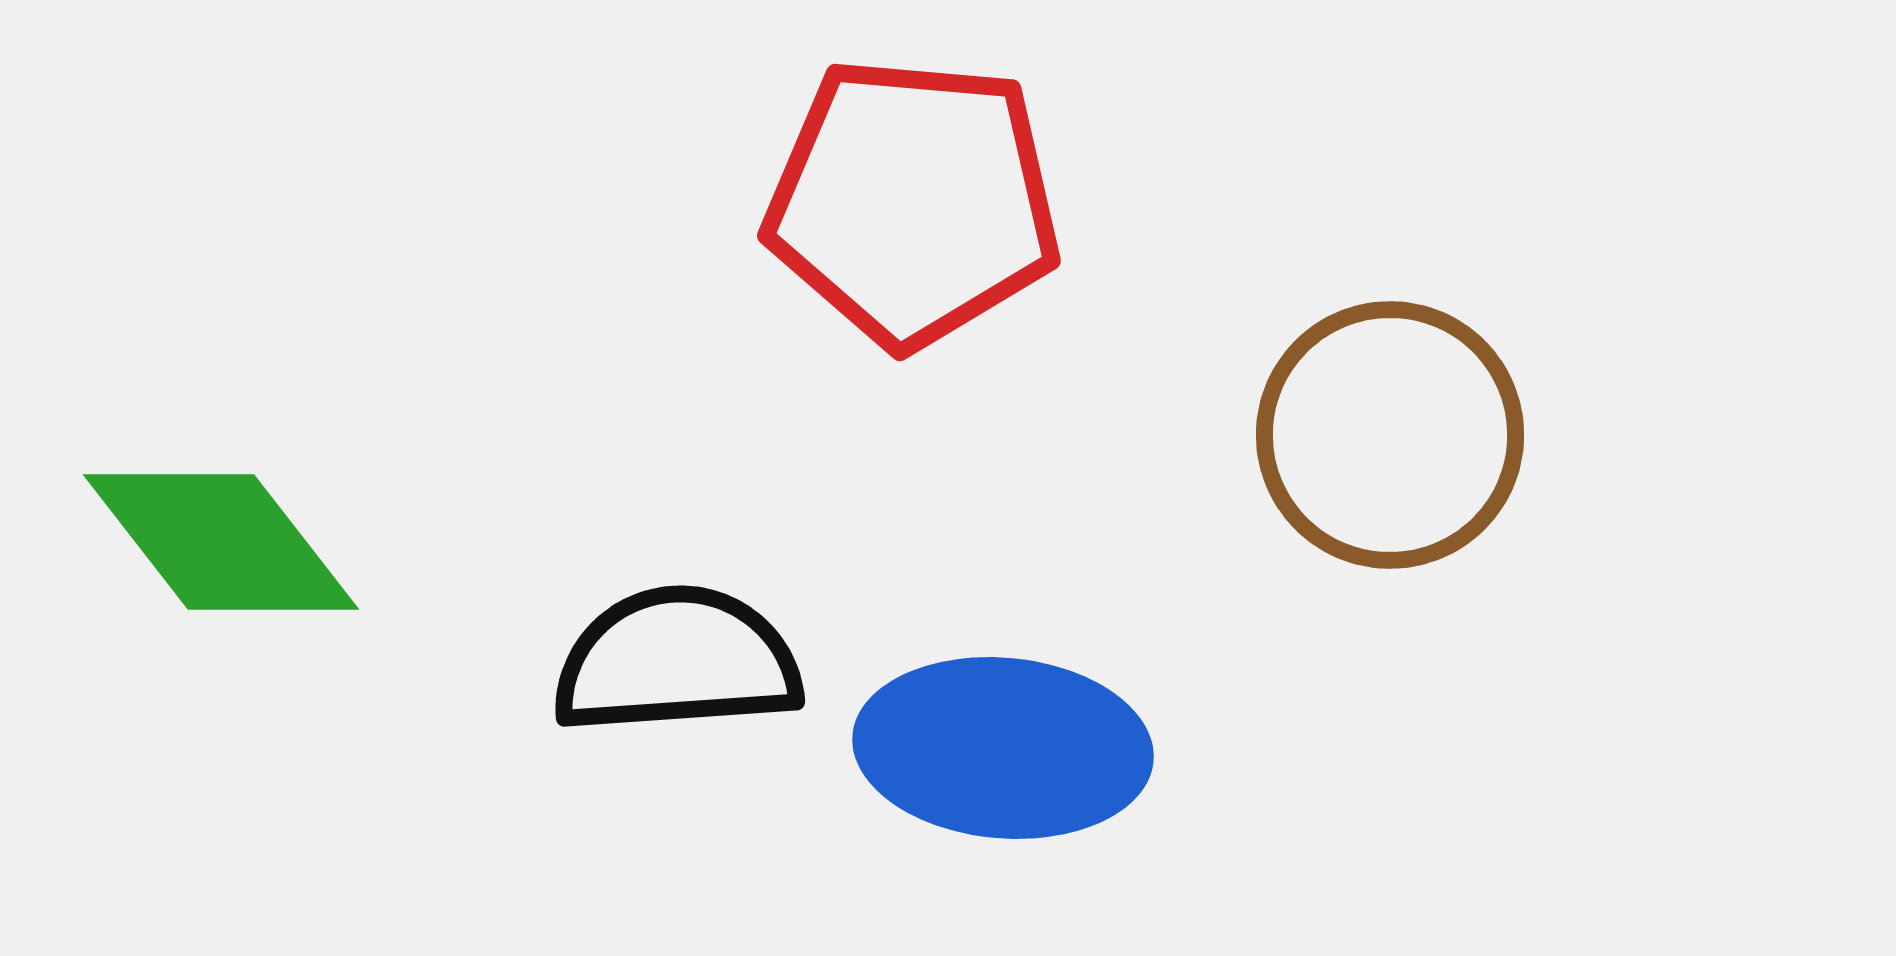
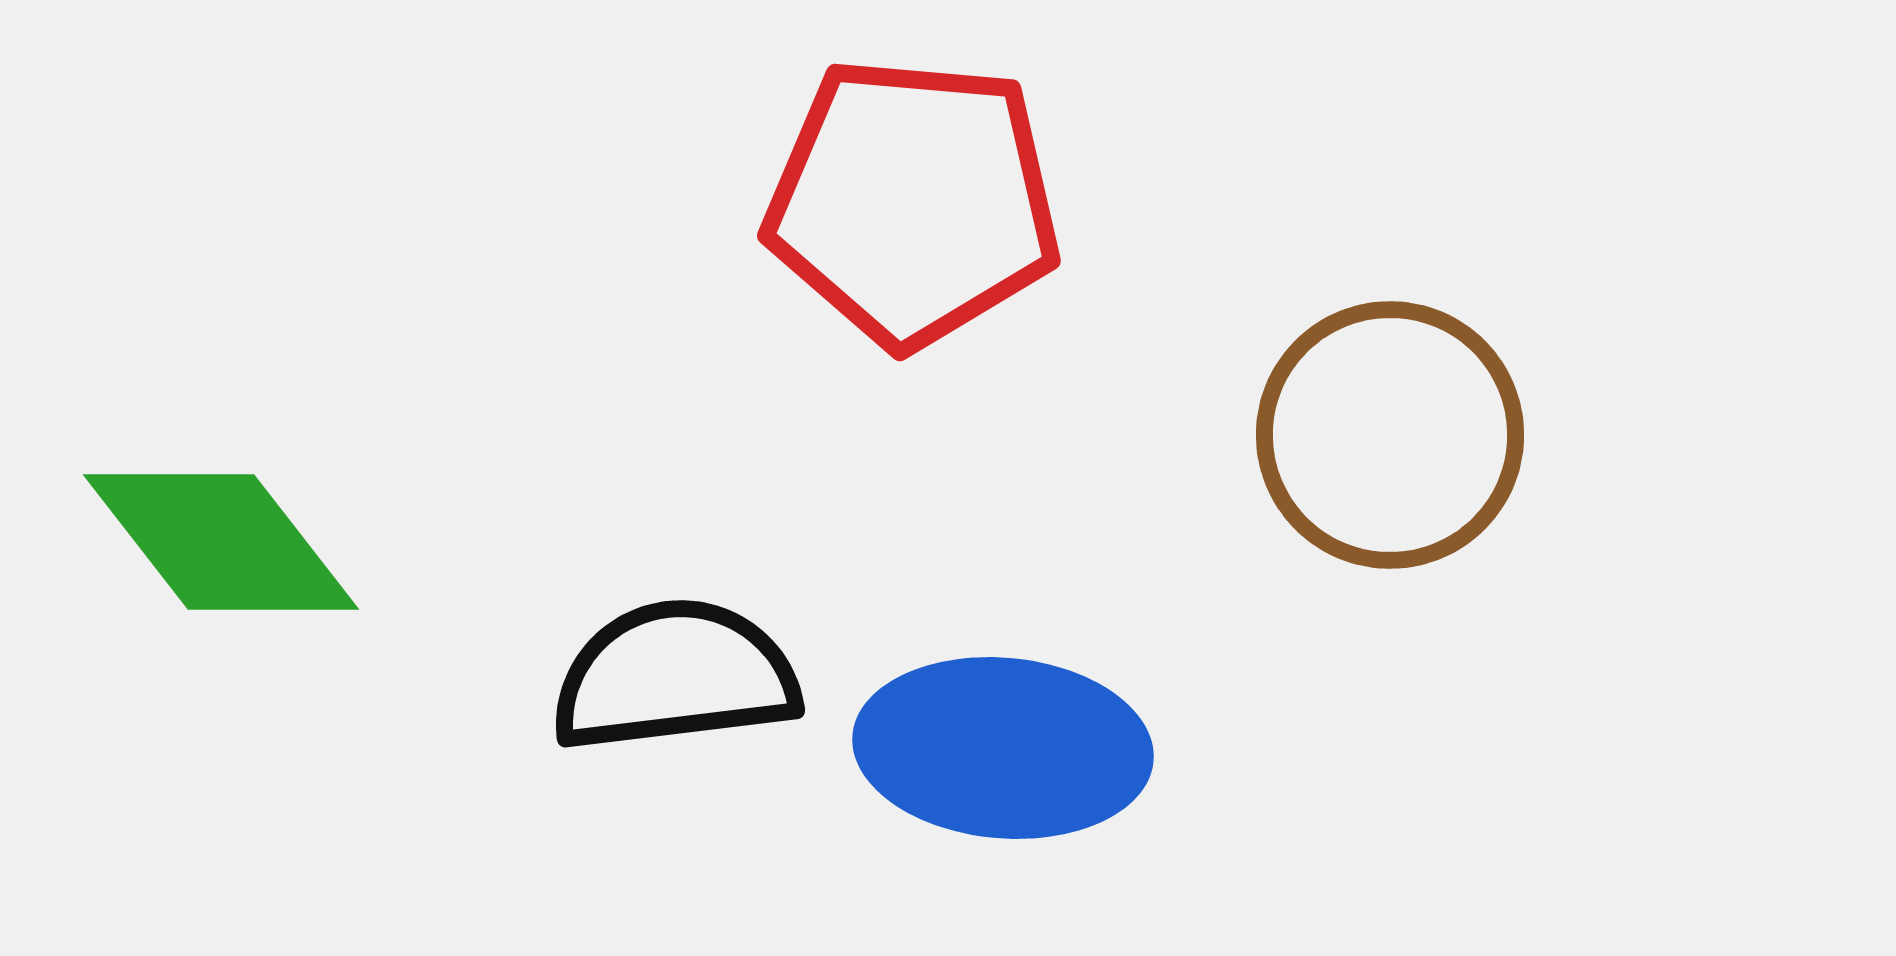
black semicircle: moved 2 px left, 15 px down; rotated 3 degrees counterclockwise
